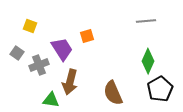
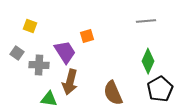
purple trapezoid: moved 3 px right, 3 px down
gray cross: rotated 24 degrees clockwise
green triangle: moved 2 px left, 1 px up
